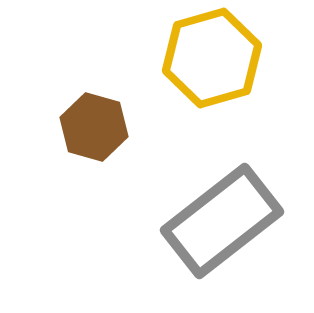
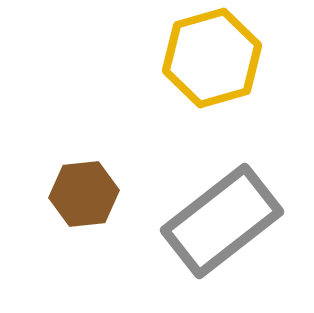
brown hexagon: moved 10 px left, 67 px down; rotated 22 degrees counterclockwise
